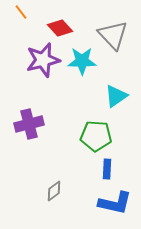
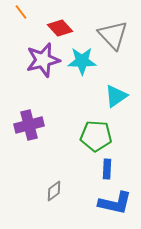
purple cross: moved 1 px down
